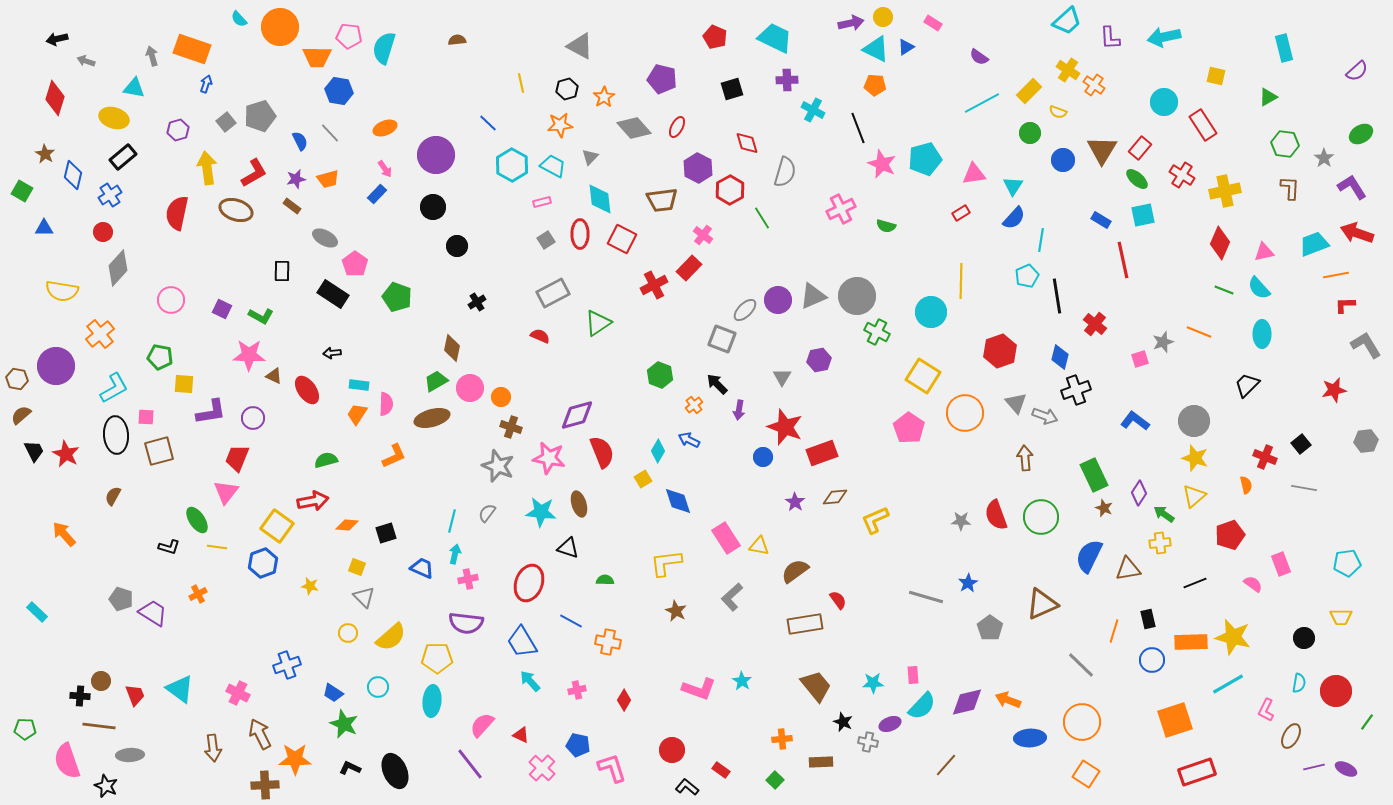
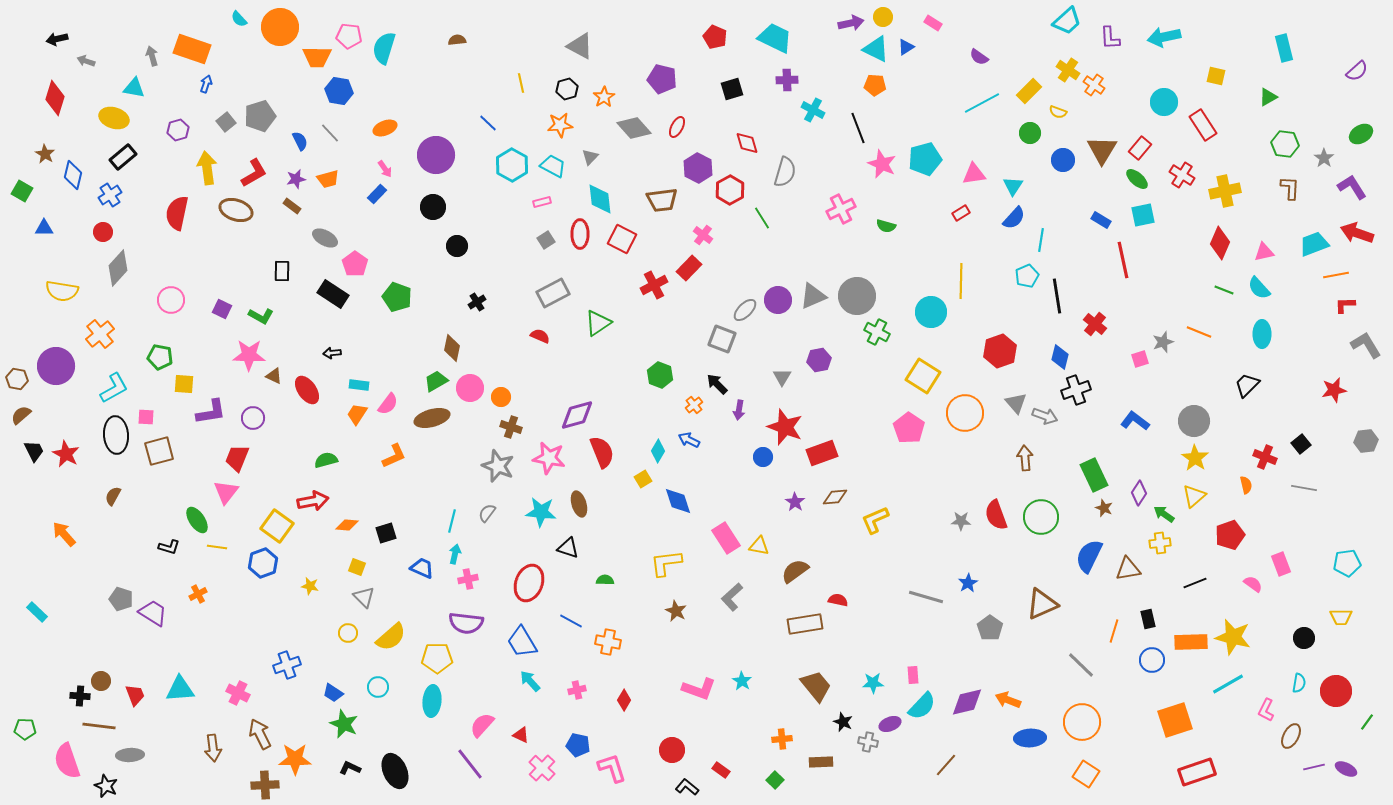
pink semicircle at (386, 404): moved 2 px right; rotated 35 degrees clockwise
yellow star at (1195, 458): rotated 16 degrees clockwise
red semicircle at (838, 600): rotated 42 degrees counterclockwise
cyan triangle at (180, 689): rotated 40 degrees counterclockwise
